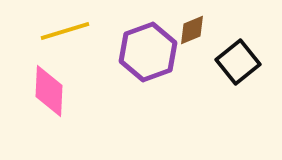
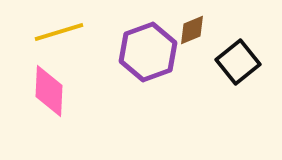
yellow line: moved 6 px left, 1 px down
